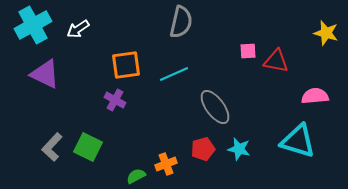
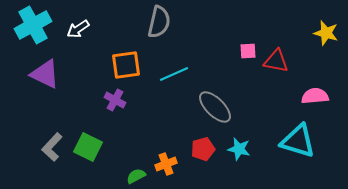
gray semicircle: moved 22 px left
gray ellipse: rotated 9 degrees counterclockwise
